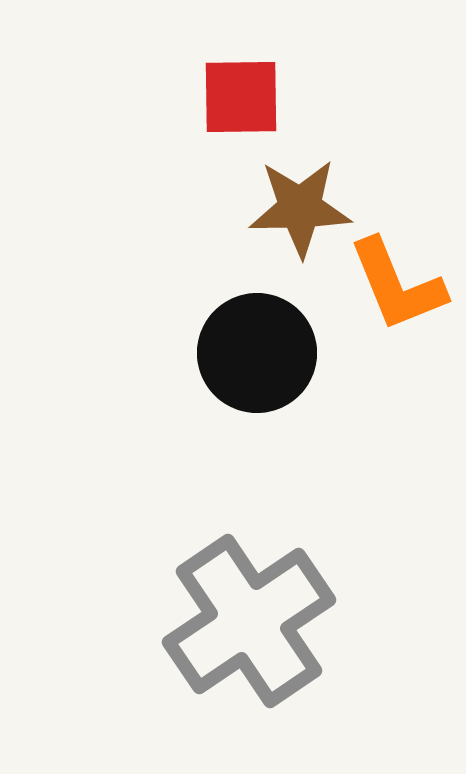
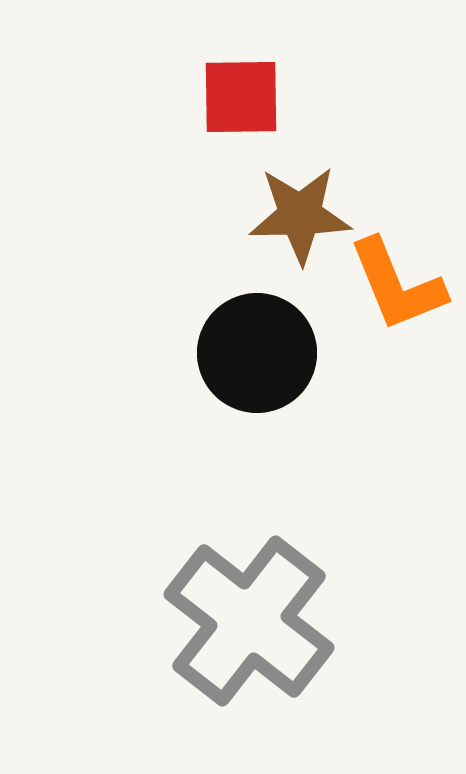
brown star: moved 7 px down
gray cross: rotated 18 degrees counterclockwise
